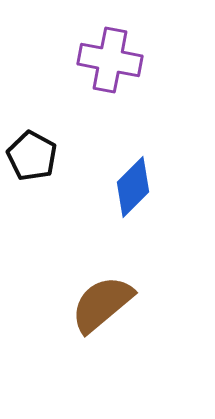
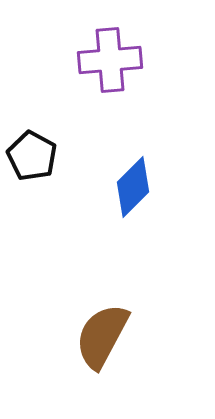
purple cross: rotated 16 degrees counterclockwise
brown semicircle: moved 32 px down; rotated 22 degrees counterclockwise
